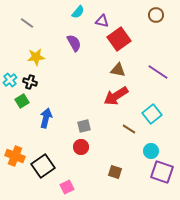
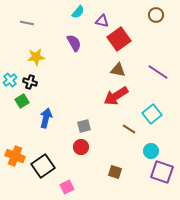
gray line: rotated 24 degrees counterclockwise
